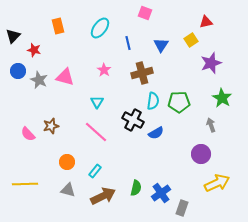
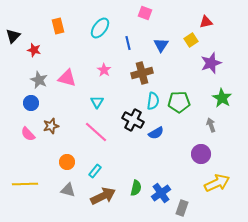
blue circle: moved 13 px right, 32 px down
pink triangle: moved 2 px right, 1 px down
